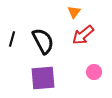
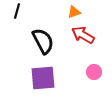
orange triangle: rotated 32 degrees clockwise
red arrow: rotated 70 degrees clockwise
black line: moved 5 px right, 28 px up
